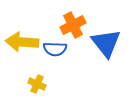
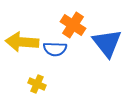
orange cross: rotated 30 degrees counterclockwise
blue triangle: moved 1 px right
